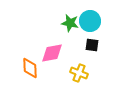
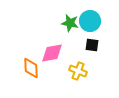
orange diamond: moved 1 px right
yellow cross: moved 1 px left, 2 px up
